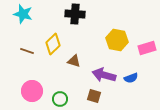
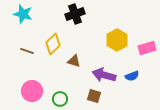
black cross: rotated 24 degrees counterclockwise
yellow hexagon: rotated 20 degrees clockwise
blue semicircle: moved 1 px right, 2 px up
